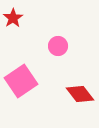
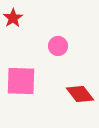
pink square: rotated 36 degrees clockwise
